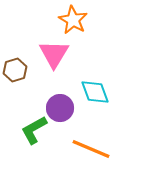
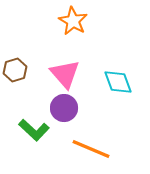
orange star: moved 1 px down
pink triangle: moved 11 px right, 20 px down; rotated 12 degrees counterclockwise
cyan diamond: moved 23 px right, 10 px up
purple circle: moved 4 px right
green L-shape: rotated 108 degrees counterclockwise
